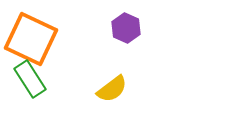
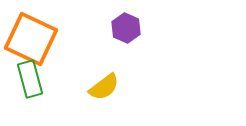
green rectangle: rotated 18 degrees clockwise
yellow semicircle: moved 8 px left, 2 px up
